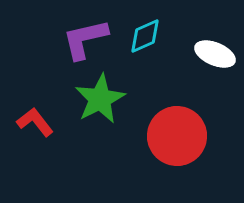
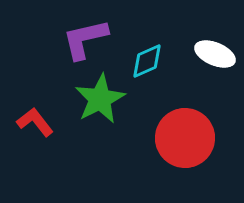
cyan diamond: moved 2 px right, 25 px down
red circle: moved 8 px right, 2 px down
